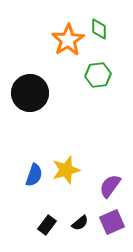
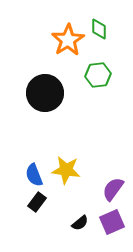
black circle: moved 15 px right
yellow star: rotated 24 degrees clockwise
blue semicircle: rotated 140 degrees clockwise
purple semicircle: moved 3 px right, 3 px down
black rectangle: moved 10 px left, 23 px up
